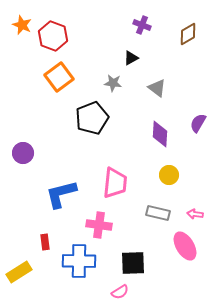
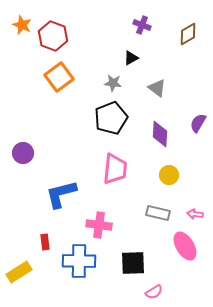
black pentagon: moved 19 px right
pink trapezoid: moved 14 px up
pink semicircle: moved 34 px right
